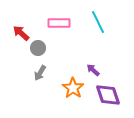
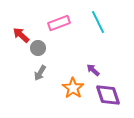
pink rectangle: rotated 20 degrees counterclockwise
red arrow: moved 2 px down
